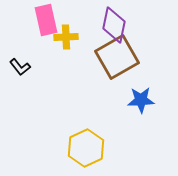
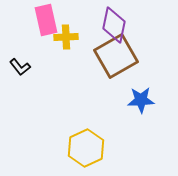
brown square: moved 1 px left, 1 px up
